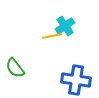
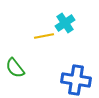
cyan cross: moved 3 px up
yellow line: moved 8 px left
